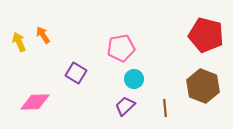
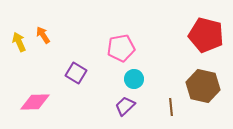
brown hexagon: rotated 8 degrees counterclockwise
brown line: moved 6 px right, 1 px up
